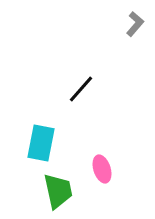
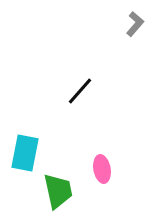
black line: moved 1 px left, 2 px down
cyan rectangle: moved 16 px left, 10 px down
pink ellipse: rotated 8 degrees clockwise
